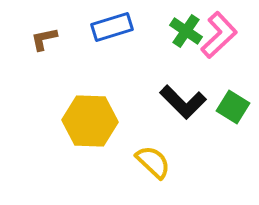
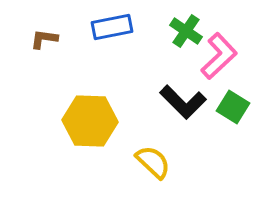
blue rectangle: rotated 6 degrees clockwise
pink L-shape: moved 21 px down
brown L-shape: rotated 20 degrees clockwise
